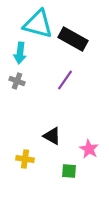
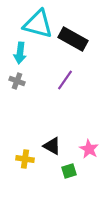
black triangle: moved 10 px down
green square: rotated 21 degrees counterclockwise
